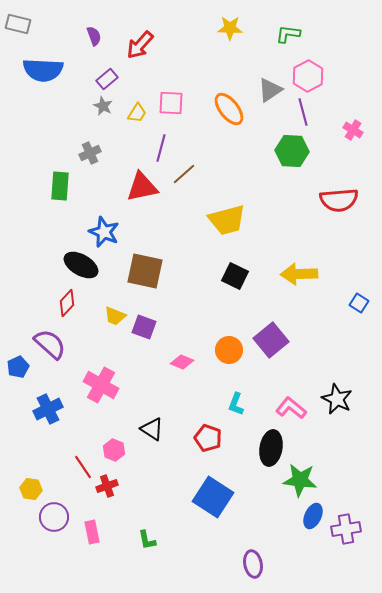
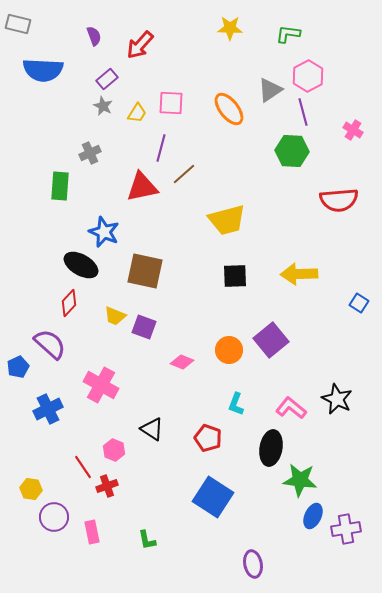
black square at (235, 276): rotated 28 degrees counterclockwise
red diamond at (67, 303): moved 2 px right
